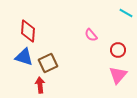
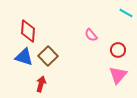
brown square: moved 7 px up; rotated 18 degrees counterclockwise
red arrow: moved 1 px right, 1 px up; rotated 21 degrees clockwise
